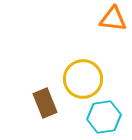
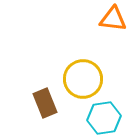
cyan hexagon: moved 1 px down
